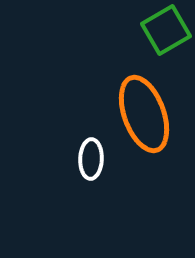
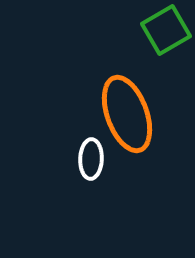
orange ellipse: moved 17 px left
